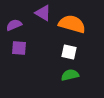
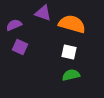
purple triangle: rotated 12 degrees counterclockwise
purple square: moved 1 px right, 1 px up; rotated 21 degrees clockwise
green semicircle: moved 1 px right
